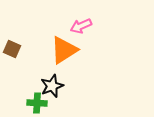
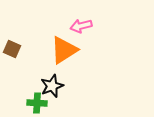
pink arrow: rotated 10 degrees clockwise
